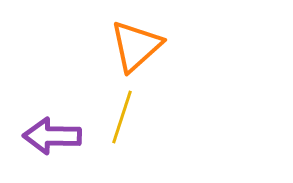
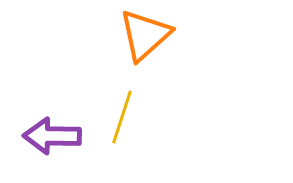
orange triangle: moved 9 px right, 11 px up
